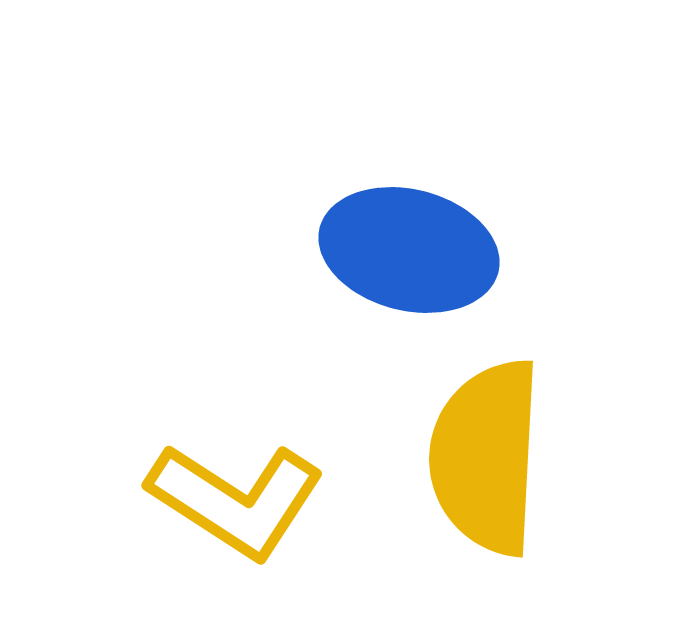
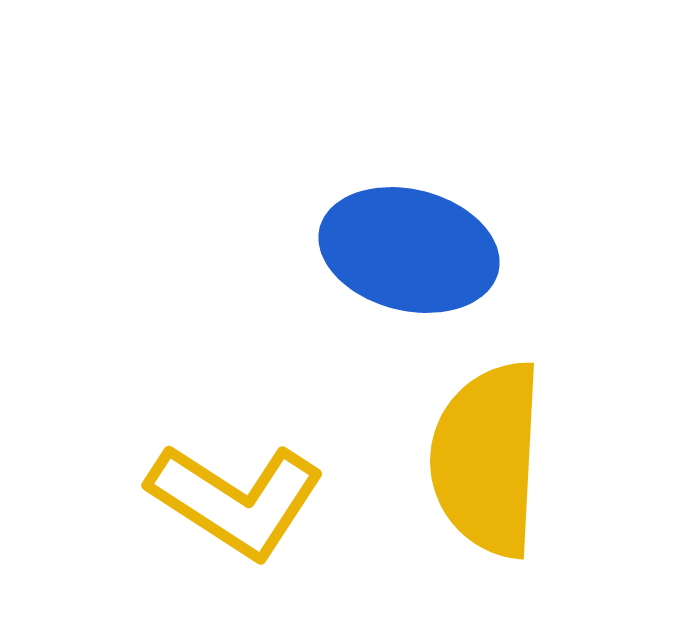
yellow semicircle: moved 1 px right, 2 px down
